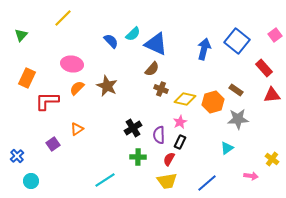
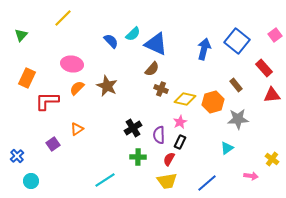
brown rectangle: moved 5 px up; rotated 16 degrees clockwise
